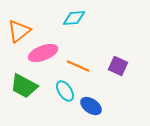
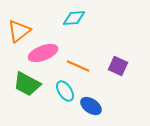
green trapezoid: moved 3 px right, 2 px up
